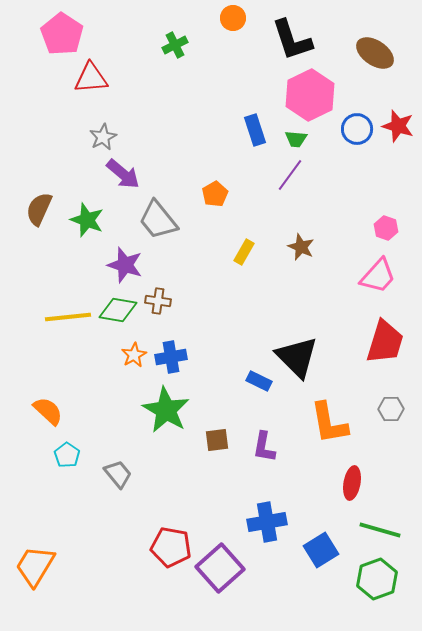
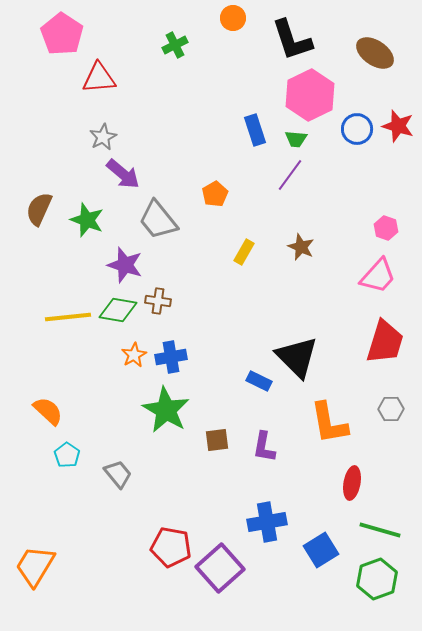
red triangle at (91, 78): moved 8 px right
